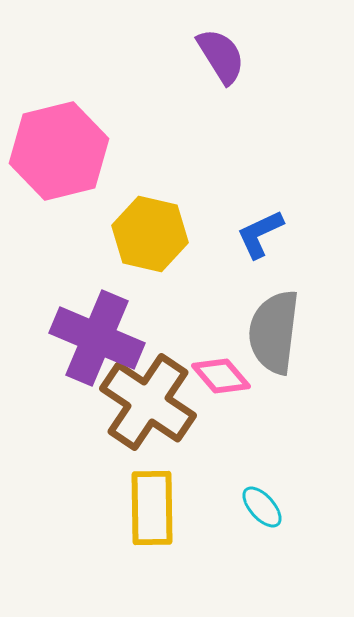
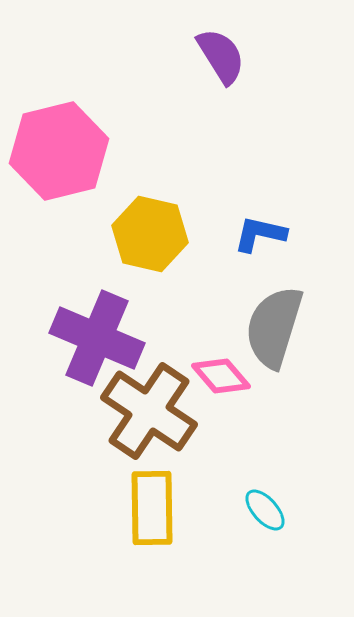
blue L-shape: rotated 38 degrees clockwise
gray semicircle: moved 5 px up; rotated 10 degrees clockwise
brown cross: moved 1 px right, 9 px down
cyan ellipse: moved 3 px right, 3 px down
